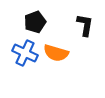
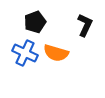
black L-shape: rotated 15 degrees clockwise
